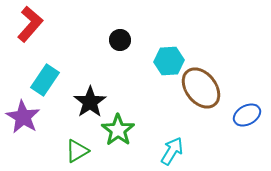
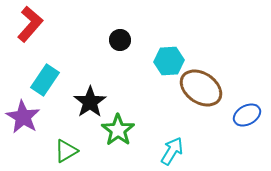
brown ellipse: rotated 18 degrees counterclockwise
green triangle: moved 11 px left
